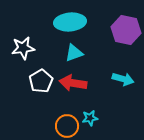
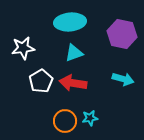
purple hexagon: moved 4 px left, 4 px down
orange circle: moved 2 px left, 5 px up
